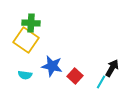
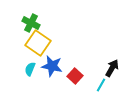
green cross: rotated 24 degrees clockwise
yellow square: moved 12 px right, 3 px down
cyan semicircle: moved 5 px right, 6 px up; rotated 104 degrees clockwise
cyan line: moved 3 px down
